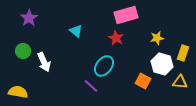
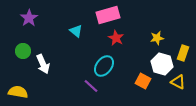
pink rectangle: moved 18 px left
white arrow: moved 1 px left, 2 px down
yellow triangle: moved 2 px left; rotated 21 degrees clockwise
